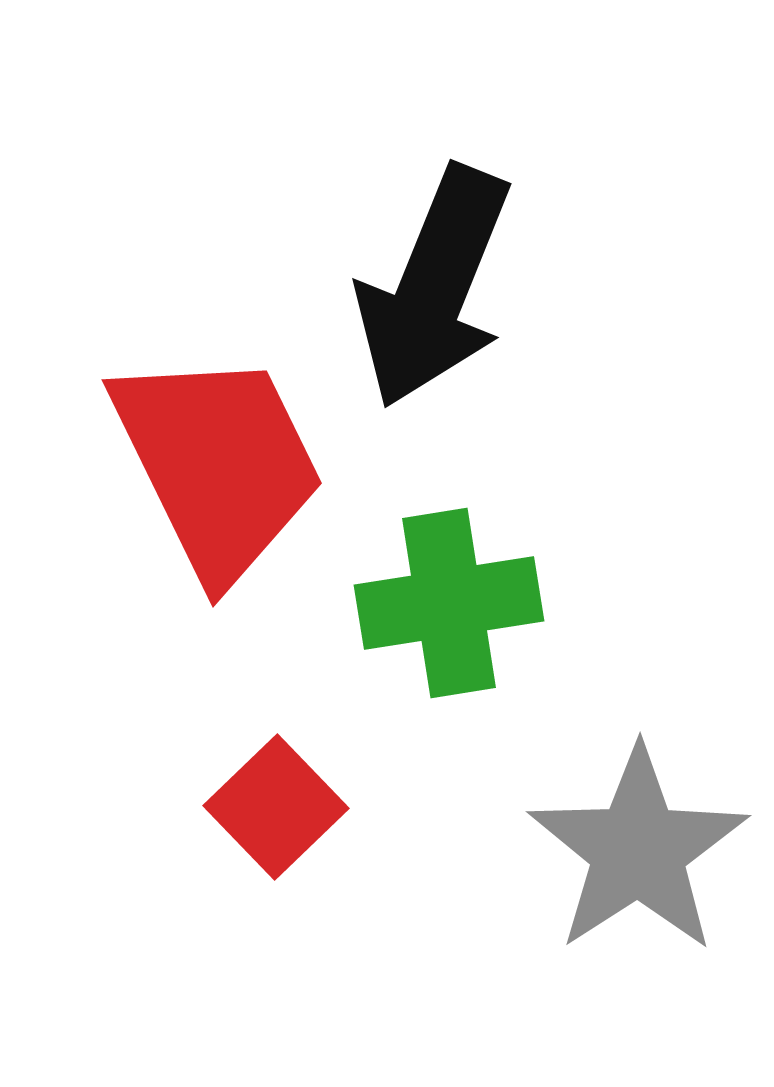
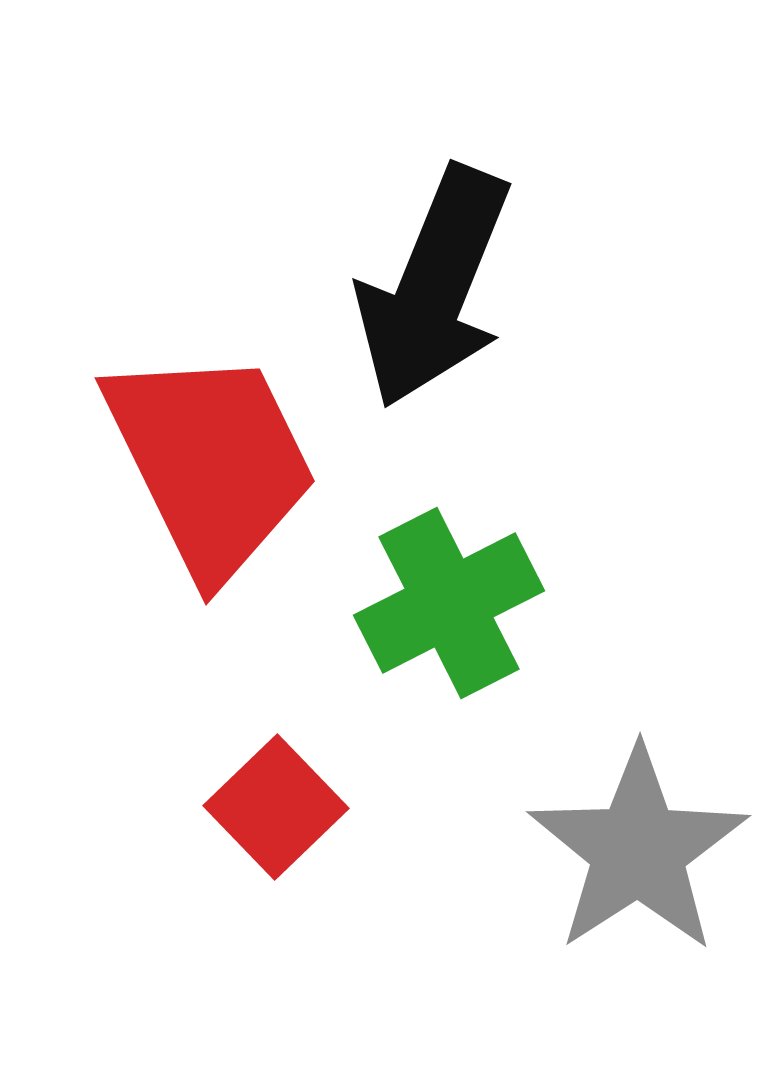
red trapezoid: moved 7 px left, 2 px up
green cross: rotated 18 degrees counterclockwise
